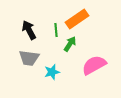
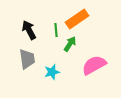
gray trapezoid: moved 2 px left, 1 px down; rotated 105 degrees counterclockwise
